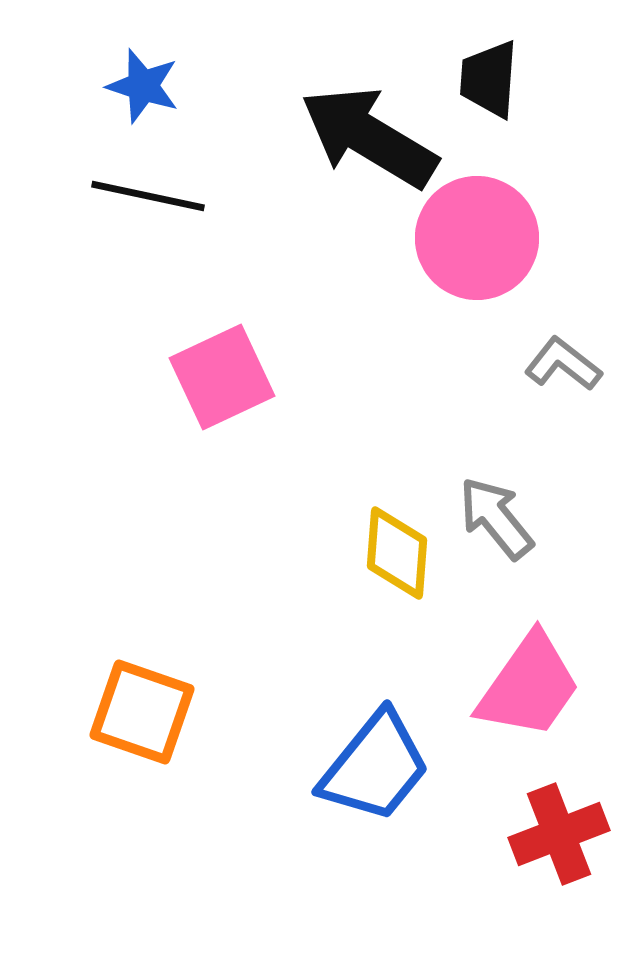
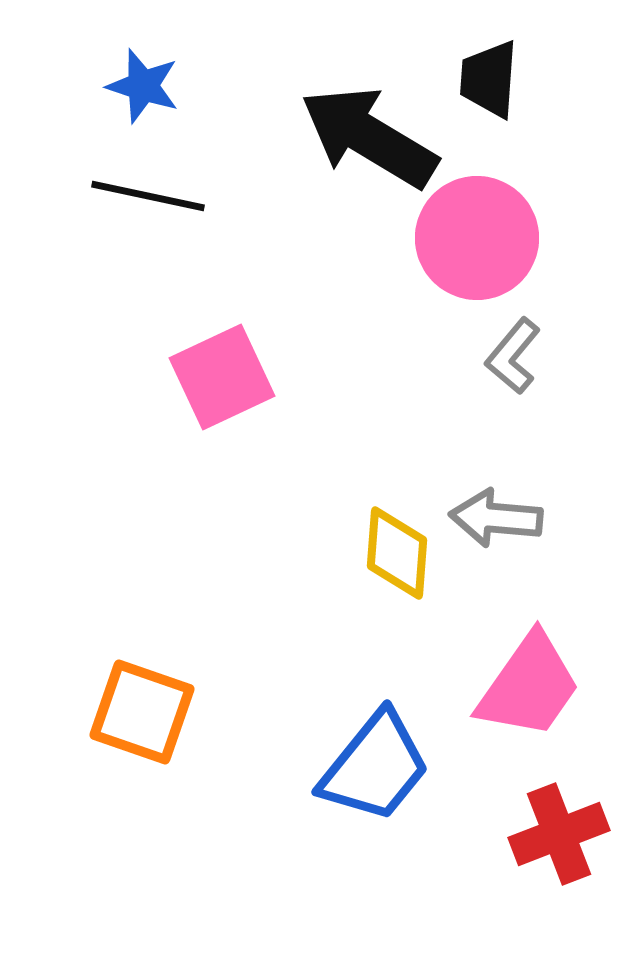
gray L-shape: moved 50 px left, 8 px up; rotated 88 degrees counterclockwise
gray arrow: rotated 46 degrees counterclockwise
